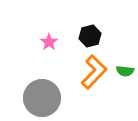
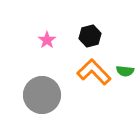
pink star: moved 2 px left, 2 px up
orange L-shape: rotated 88 degrees counterclockwise
gray circle: moved 3 px up
